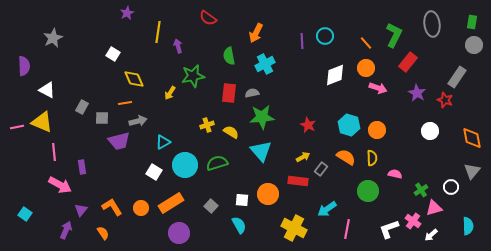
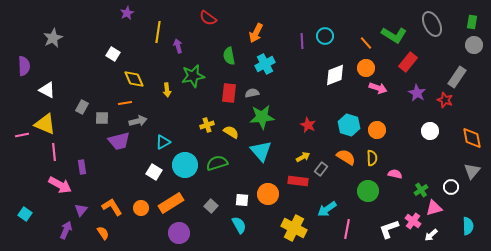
gray ellipse at (432, 24): rotated 20 degrees counterclockwise
green L-shape at (394, 35): rotated 95 degrees clockwise
yellow arrow at (170, 93): moved 3 px left, 3 px up; rotated 40 degrees counterclockwise
yellow triangle at (42, 122): moved 3 px right, 2 px down
pink line at (17, 127): moved 5 px right, 8 px down
